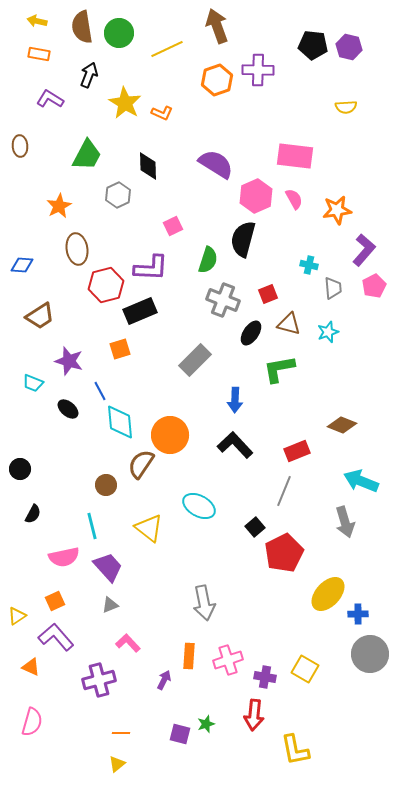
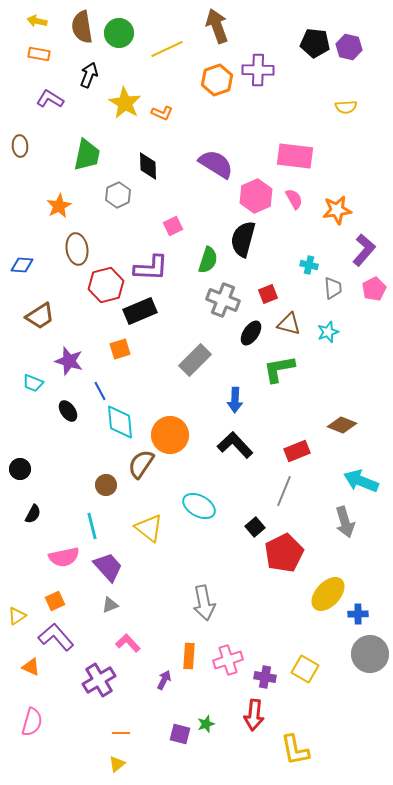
black pentagon at (313, 45): moved 2 px right, 2 px up
green trapezoid at (87, 155): rotated 16 degrees counterclockwise
pink pentagon at (374, 286): moved 3 px down
black ellipse at (68, 409): moved 2 px down; rotated 15 degrees clockwise
purple cross at (99, 680): rotated 16 degrees counterclockwise
